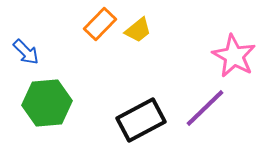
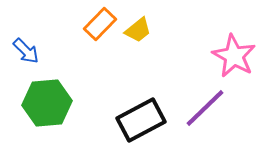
blue arrow: moved 1 px up
